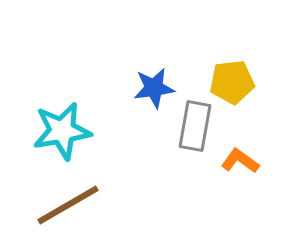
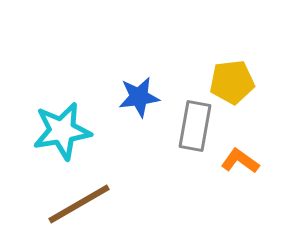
blue star: moved 15 px left, 9 px down
brown line: moved 11 px right, 1 px up
